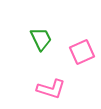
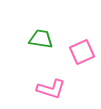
green trapezoid: rotated 55 degrees counterclockwise
